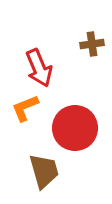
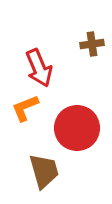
red circle: moved 2 px right
